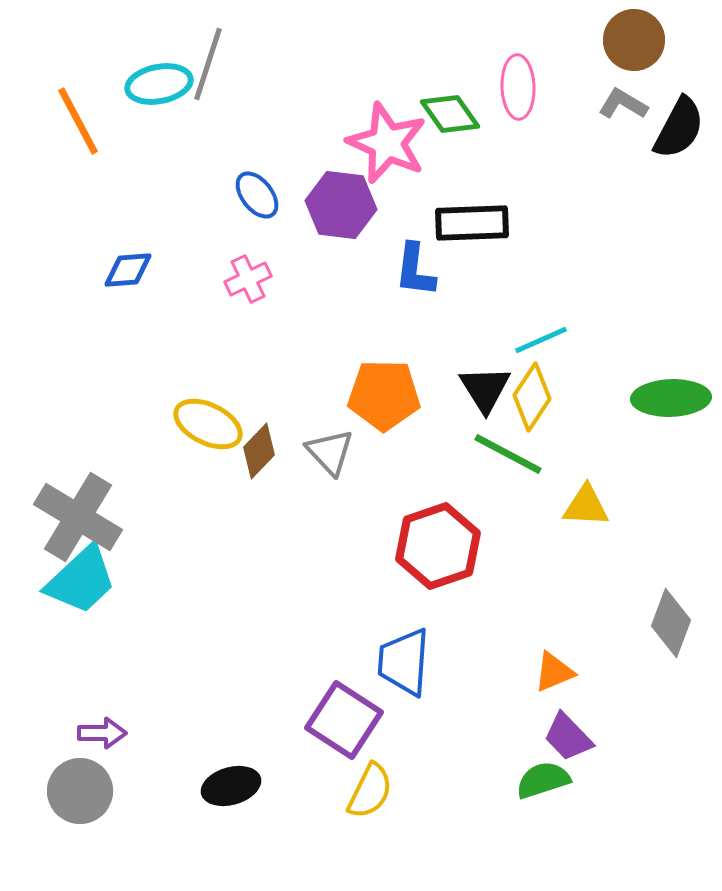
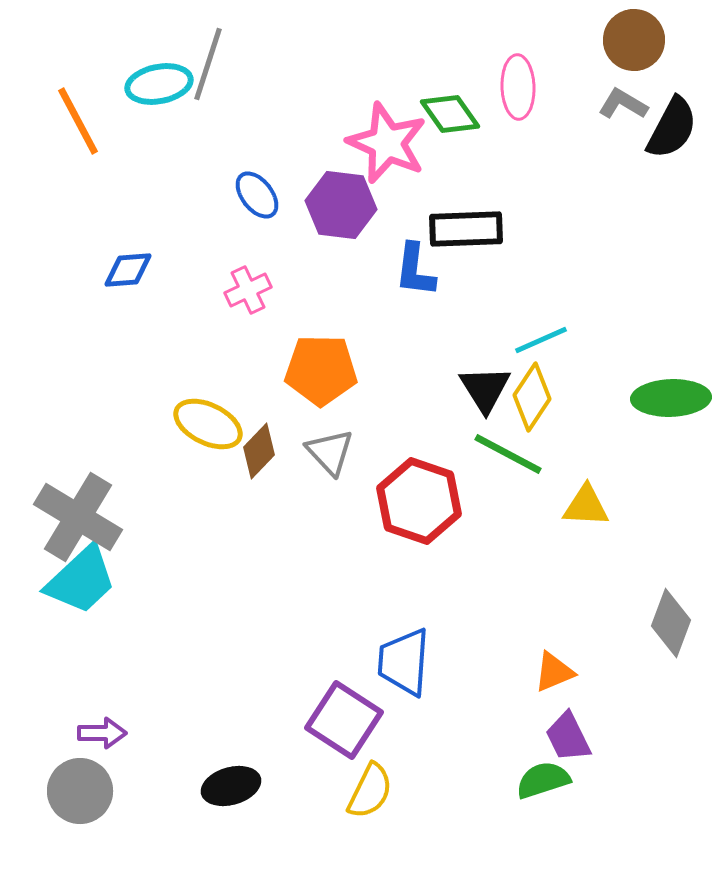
black semicircle: moved 7 px left
black rectangle: moved 6 px left, 6 px down
pink cross: moved 11 px down
orange pentagon: moved 63 px left, 25 px up
red hexagon: moved 19 px left, 45 px up; rotated 22 degrees counterclockwise
purple trapezoid: rotated 18 degrees clockwise
